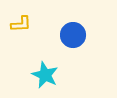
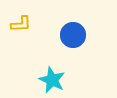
cyan star: moved 7 px right, 5 px down
